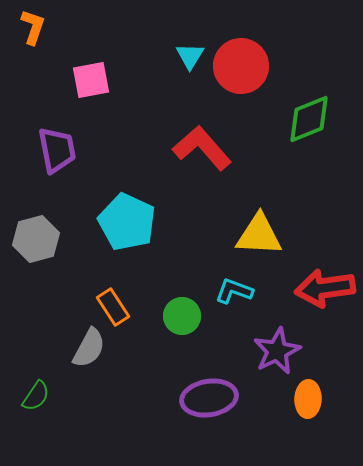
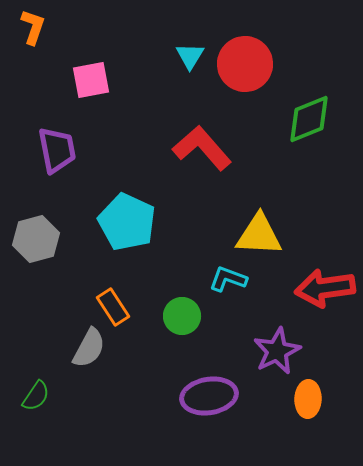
red circle: moved 4 px right, 2 px up
cyan L-shape: moved 6 px left, 12 px up
purple ellipse: moved 2 px up
